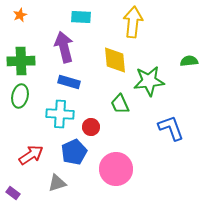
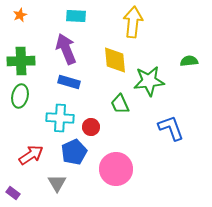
cyan rectangle: moved 5 px left, 1 px up
purple arrow: moved 2 px right, 2 px down; rotated 8 degrees counterclockwise
cyan cross: moved 4 px down
gray triangle: rotated 42 degrees counterclockwise
